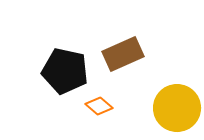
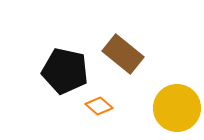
brown rectangle: rotated 63 degrees clockwise
